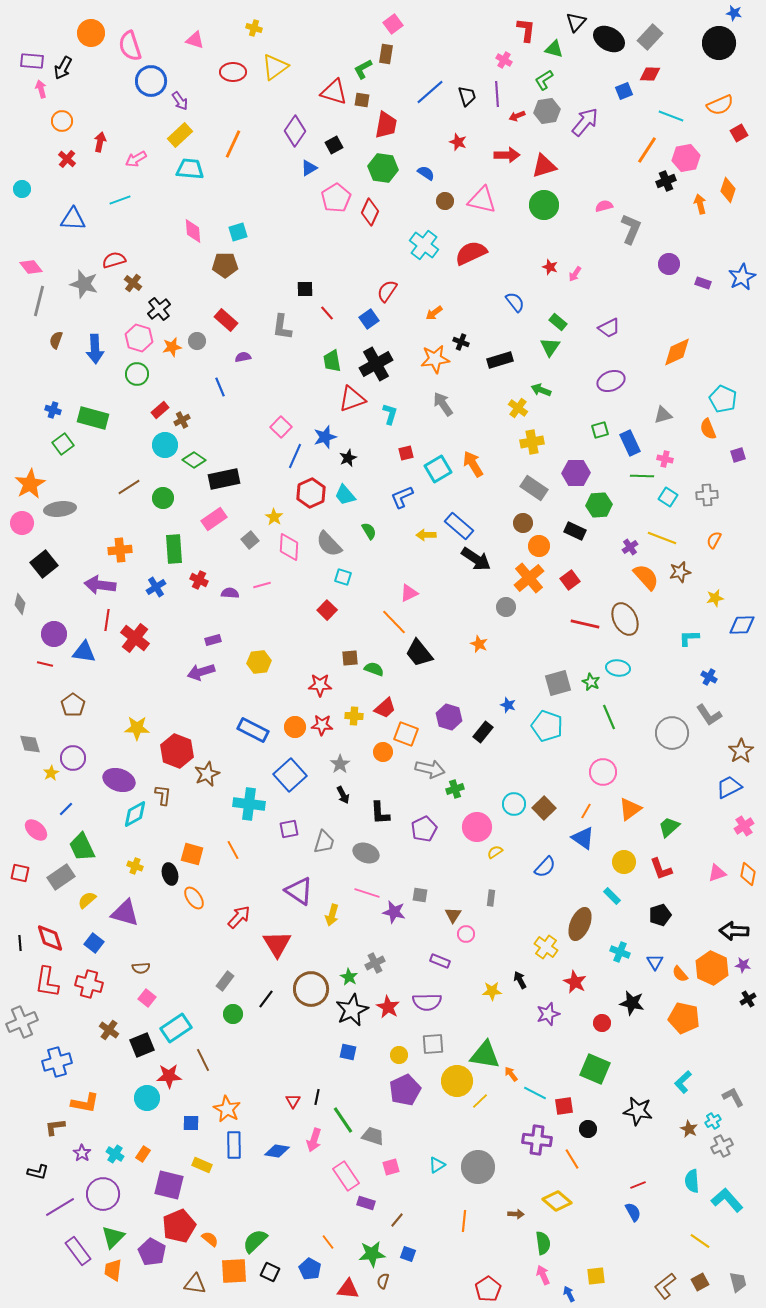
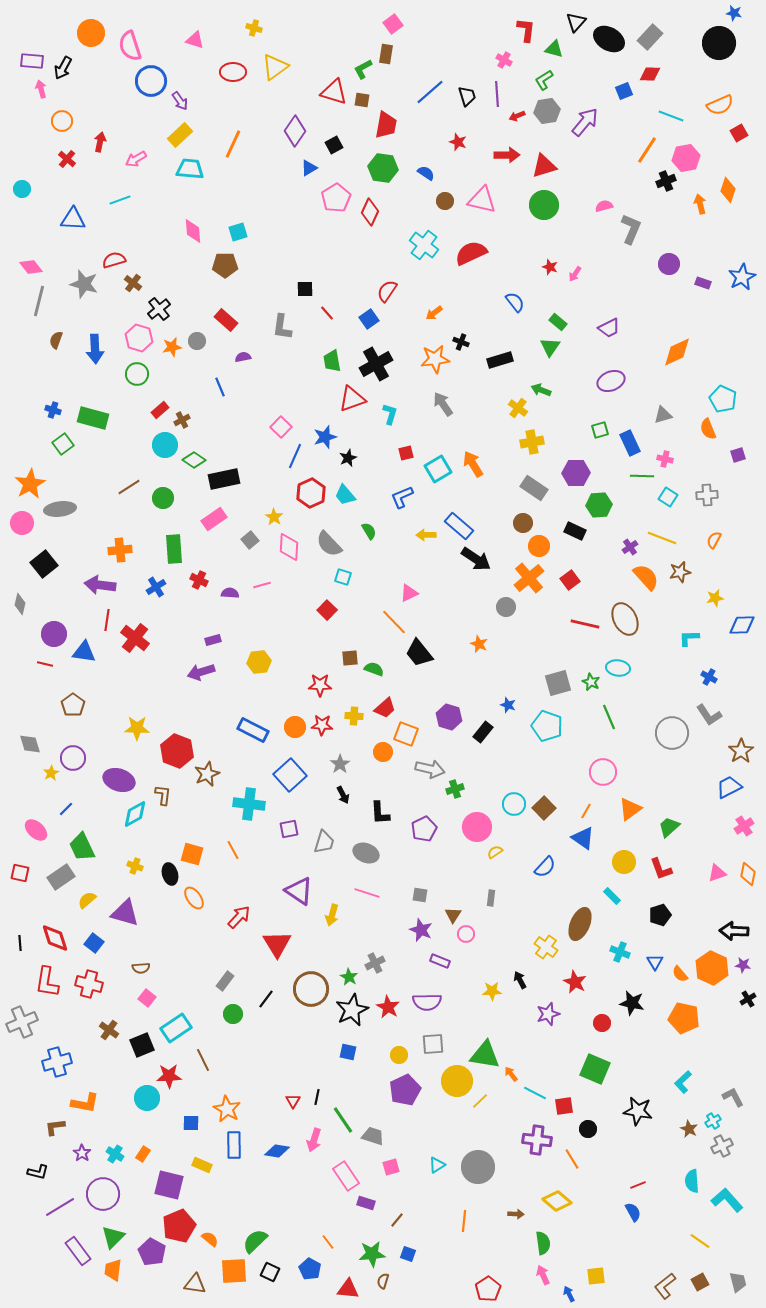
purple star at (394, 912): moved 27 px right, 18 px down; rotated 10 degrees clockwise
red diamond at (50, 938): moved 5 px right
